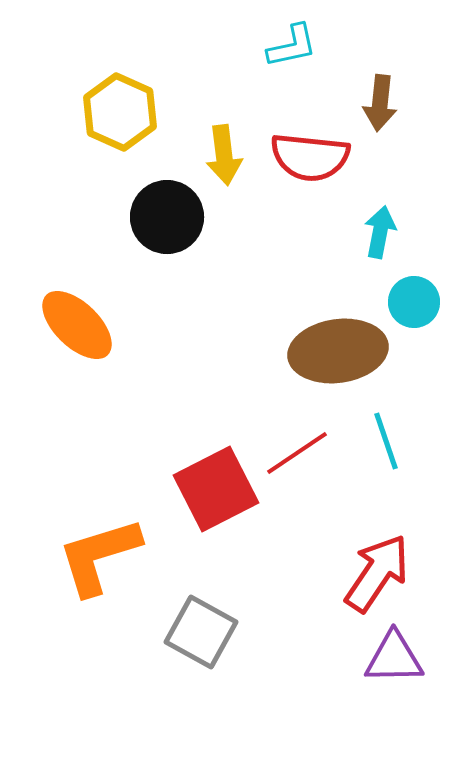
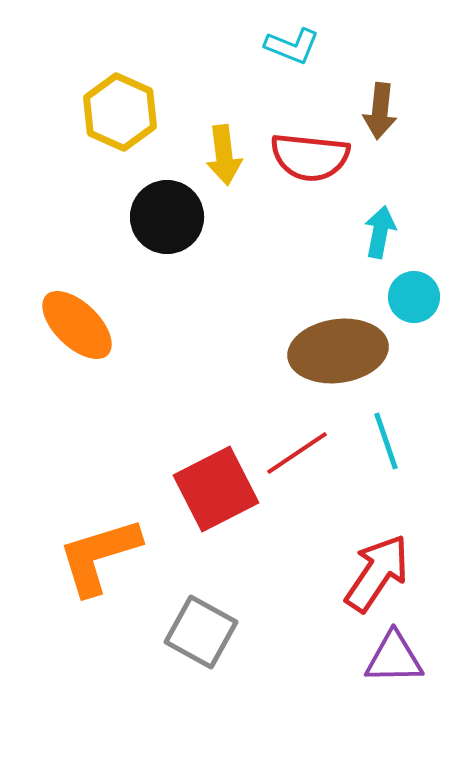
cyan L-shape: rotated 34 degrees clockwise
brown arrow: moved 8 px down
cyan circle: moved 5 px up
